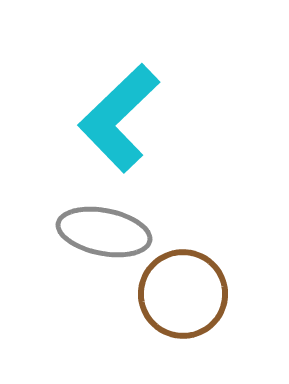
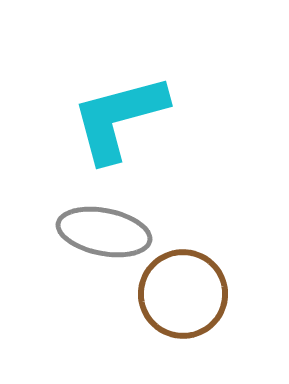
cyan L-shape: rotated 29 degrees clockwise
